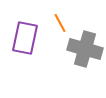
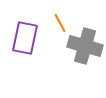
gray cross: moved 3 px up
